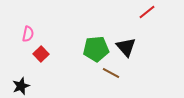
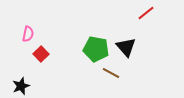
red line: moved 1 px left, 1 px down
green pentagon: rotated 15 degrees clockwise
